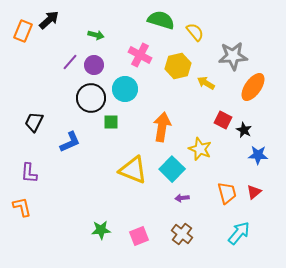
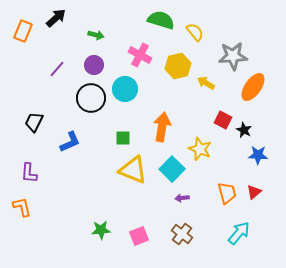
black arrow: moved 7 px right, 2 px up
purple line: moved 13 px left, 7 px down
green square: moved 12 px right, 16 px down
